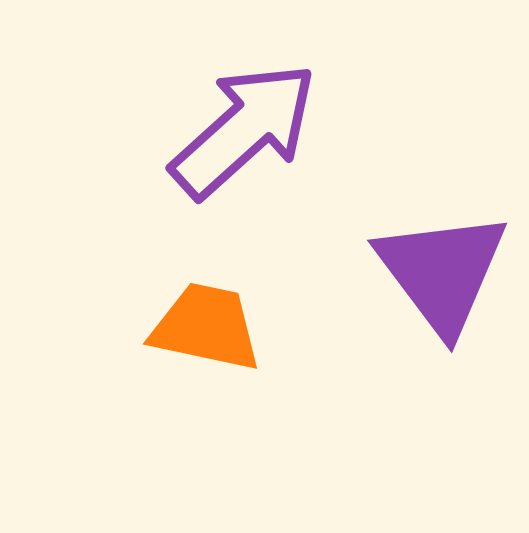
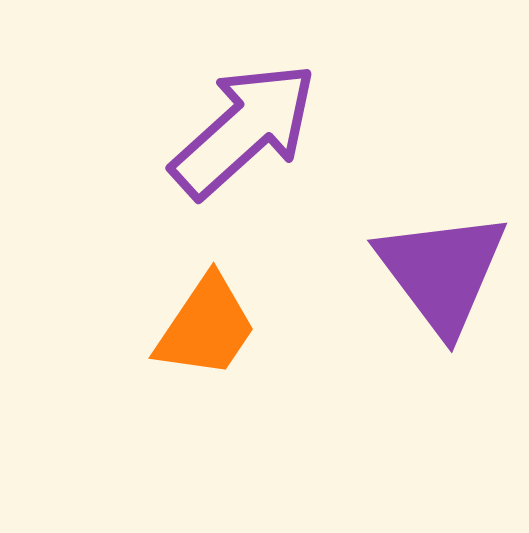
orange trapezoid: rotated 112 degrees clockwise
